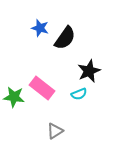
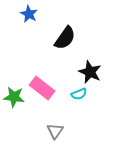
blue star: moved 11 px left, 14 px up; rotated 12 degrees clockwise
black star: moved 1 px right, 1 px down; rotated 25 degrees counterclockwise
gray triangle: rotated 24 degrees counterclockwise
